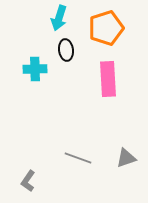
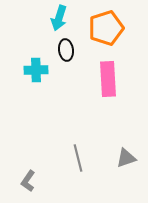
cyan cross: moved 1 px right, 1 px down
gray line: rotated 56 degrees clockwise
